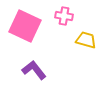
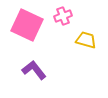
pink cross: moved 1 px left; rotated 30 degrees counterclockwise
pink square: moved 2 px right, 1 px up
